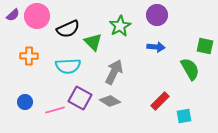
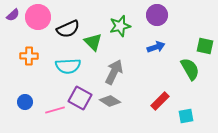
pink circle: moved 1 px right, 1 px down
green star: rotated 15 degrees clockwise
blue arrow: rotated 24 degrees counterclockwise
cyan square: moved 2 px right
